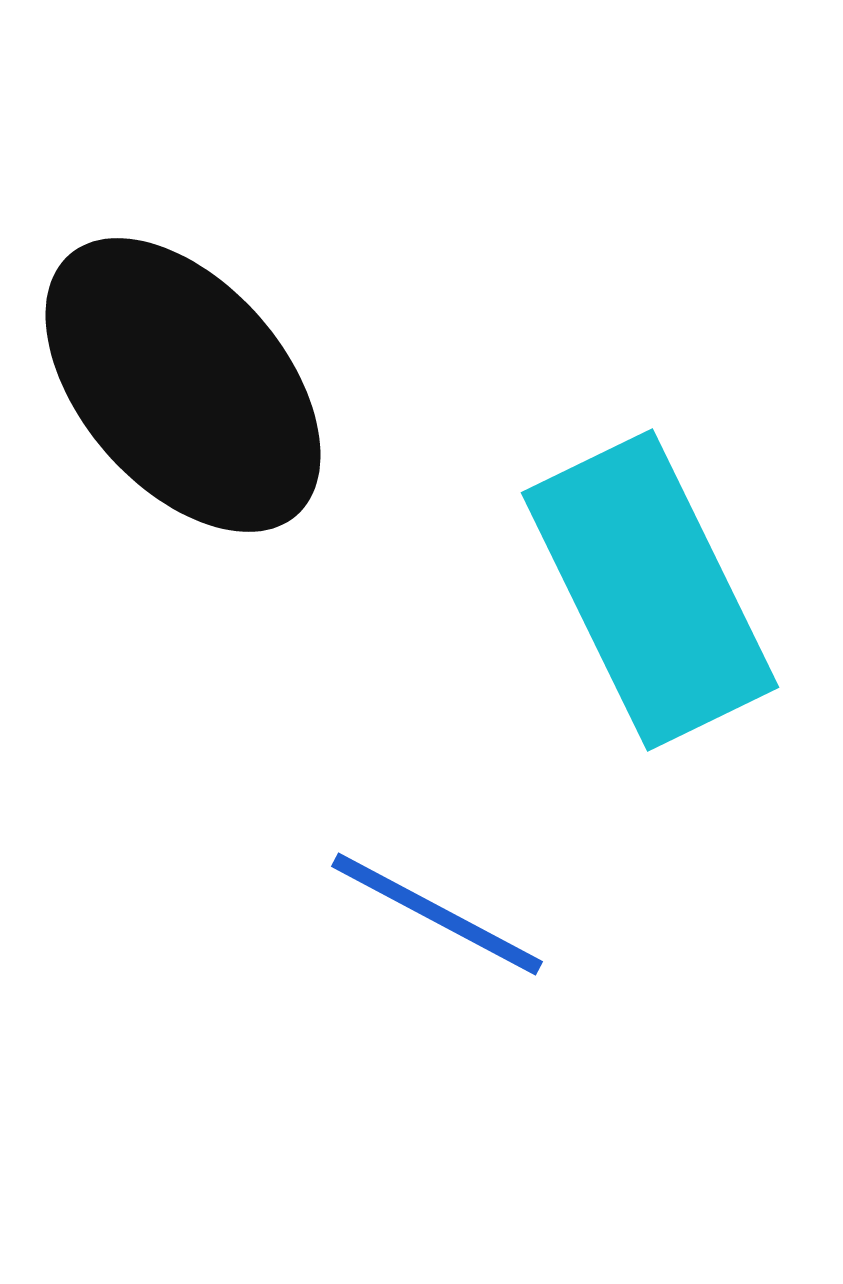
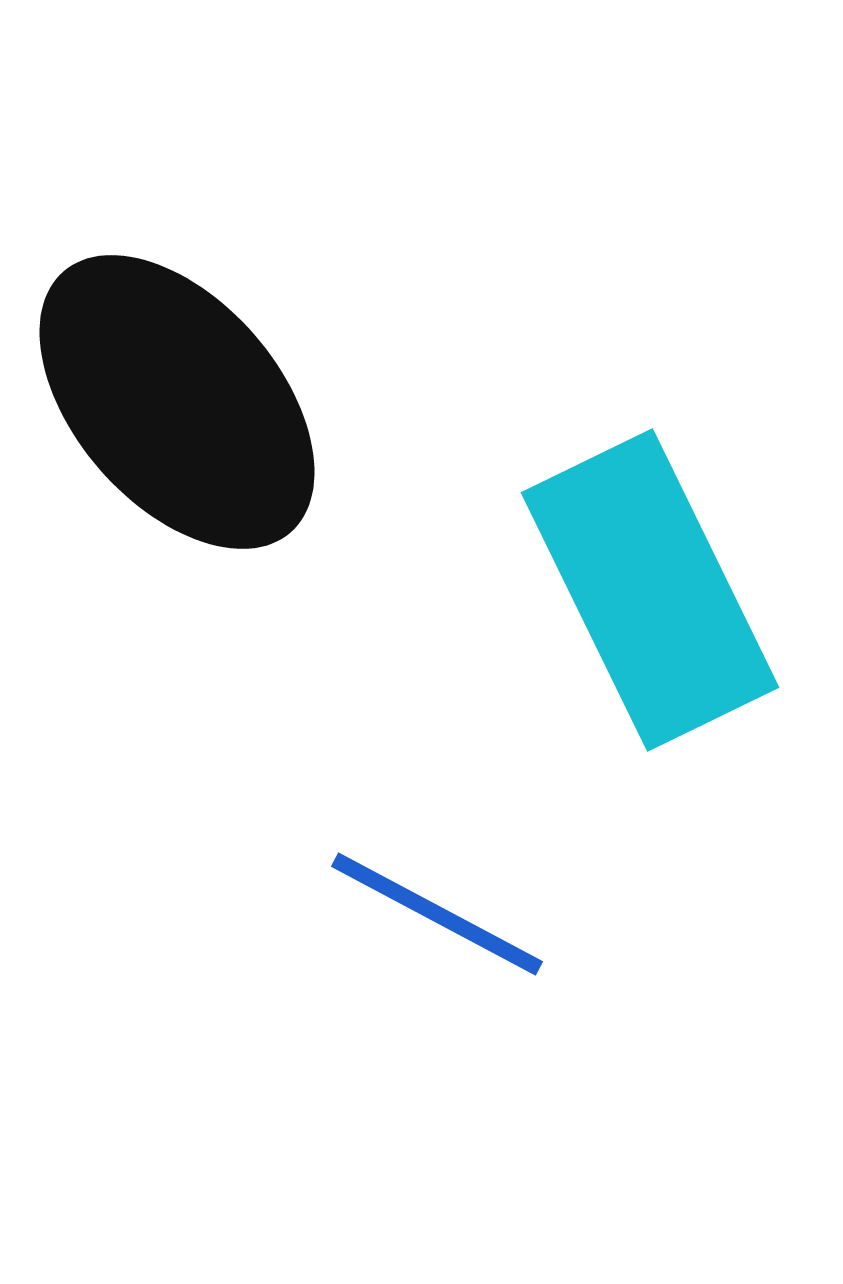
black ellipse: moved 6 px left, 17 px down
